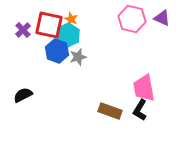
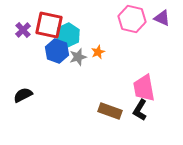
orange star: moved 27 px right, 33 px down; rotated 24 degrees clockwise
